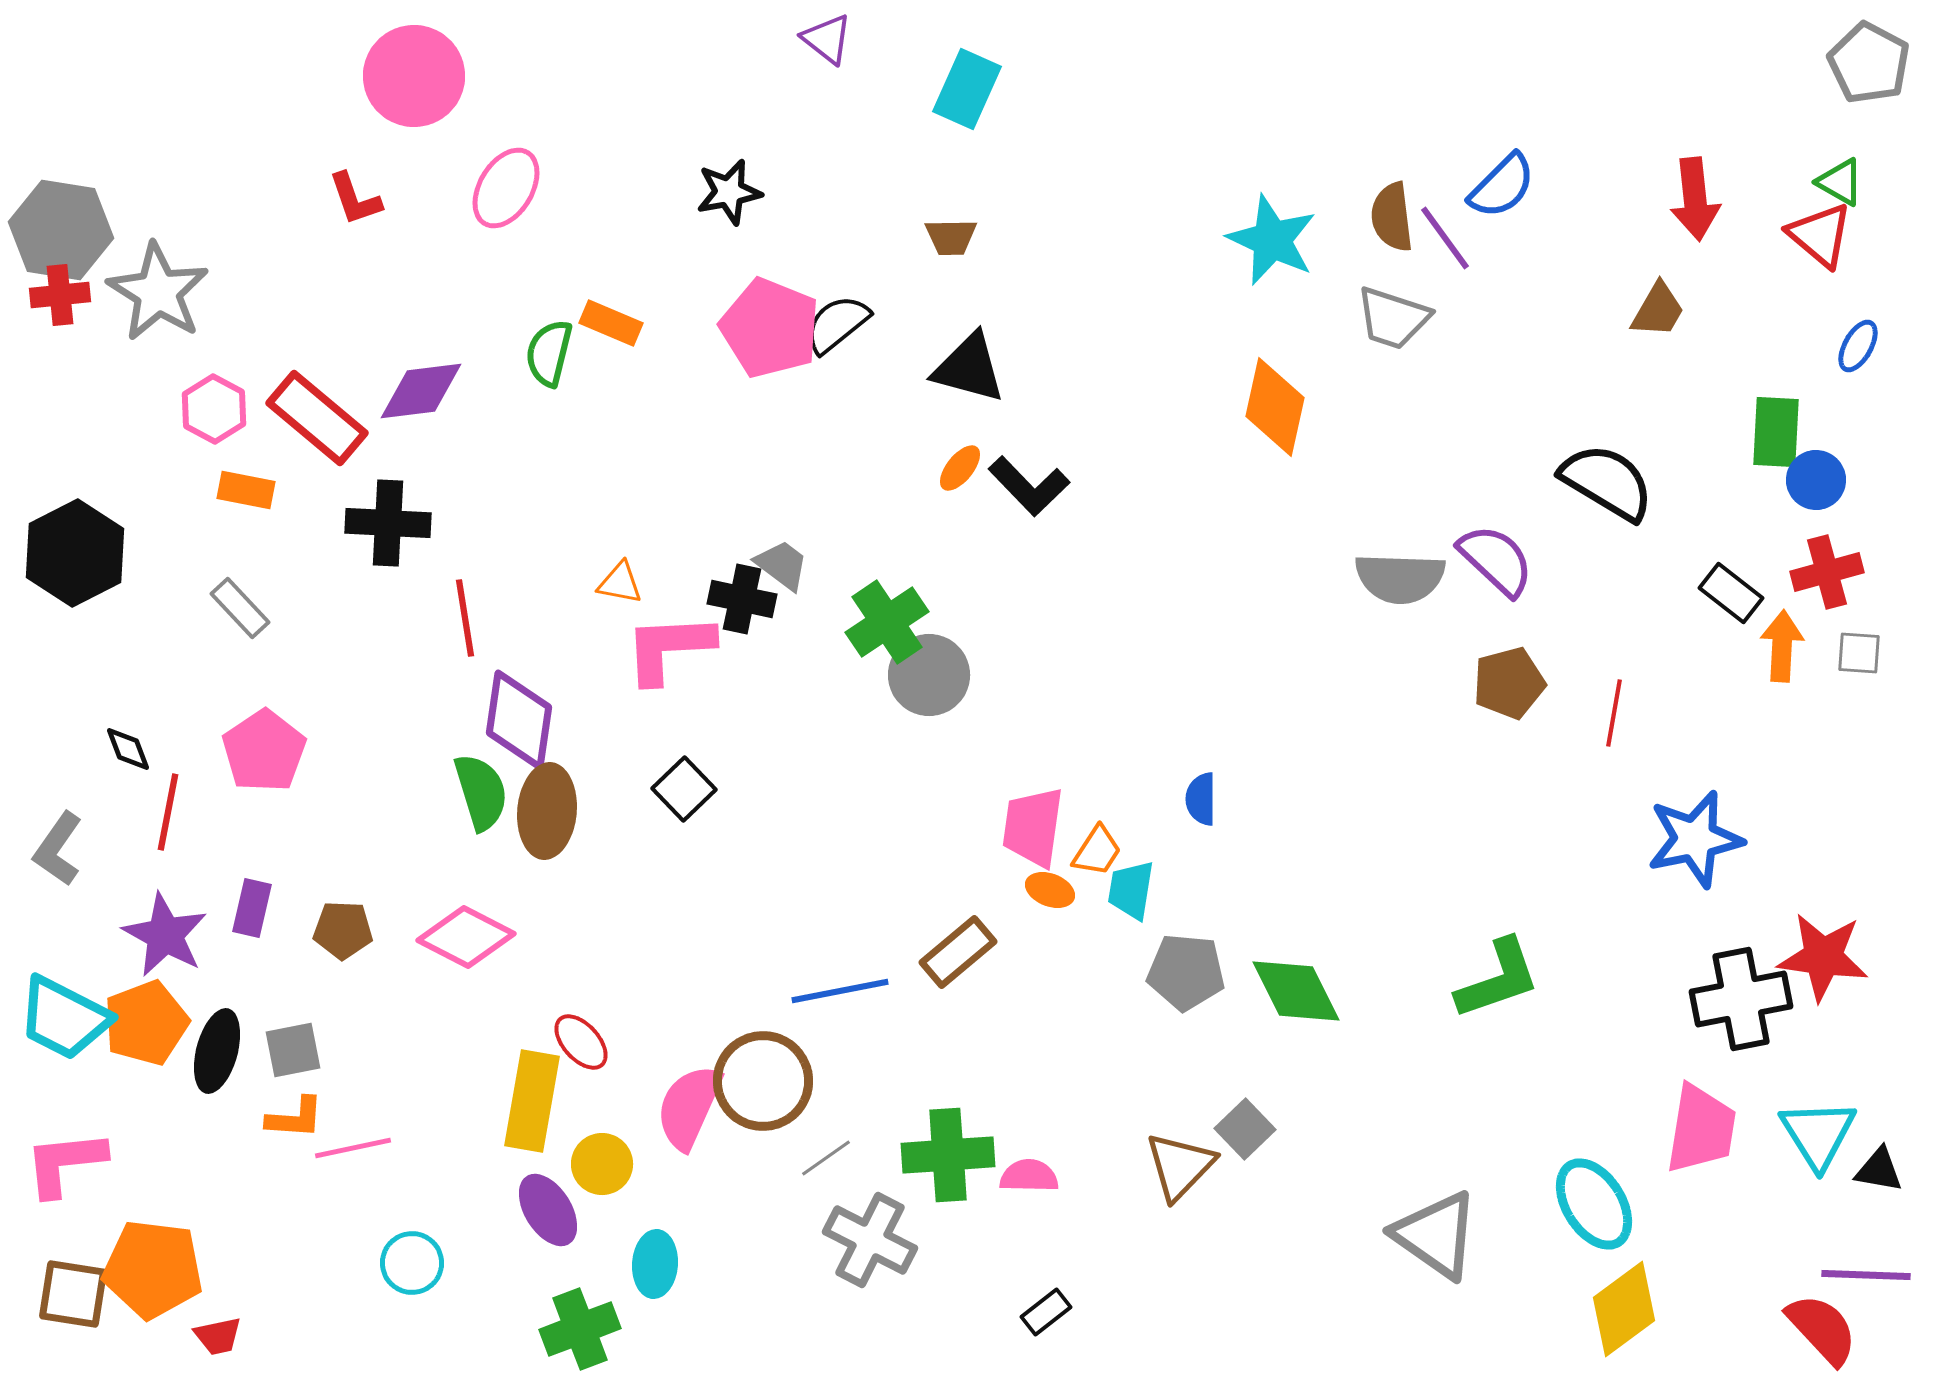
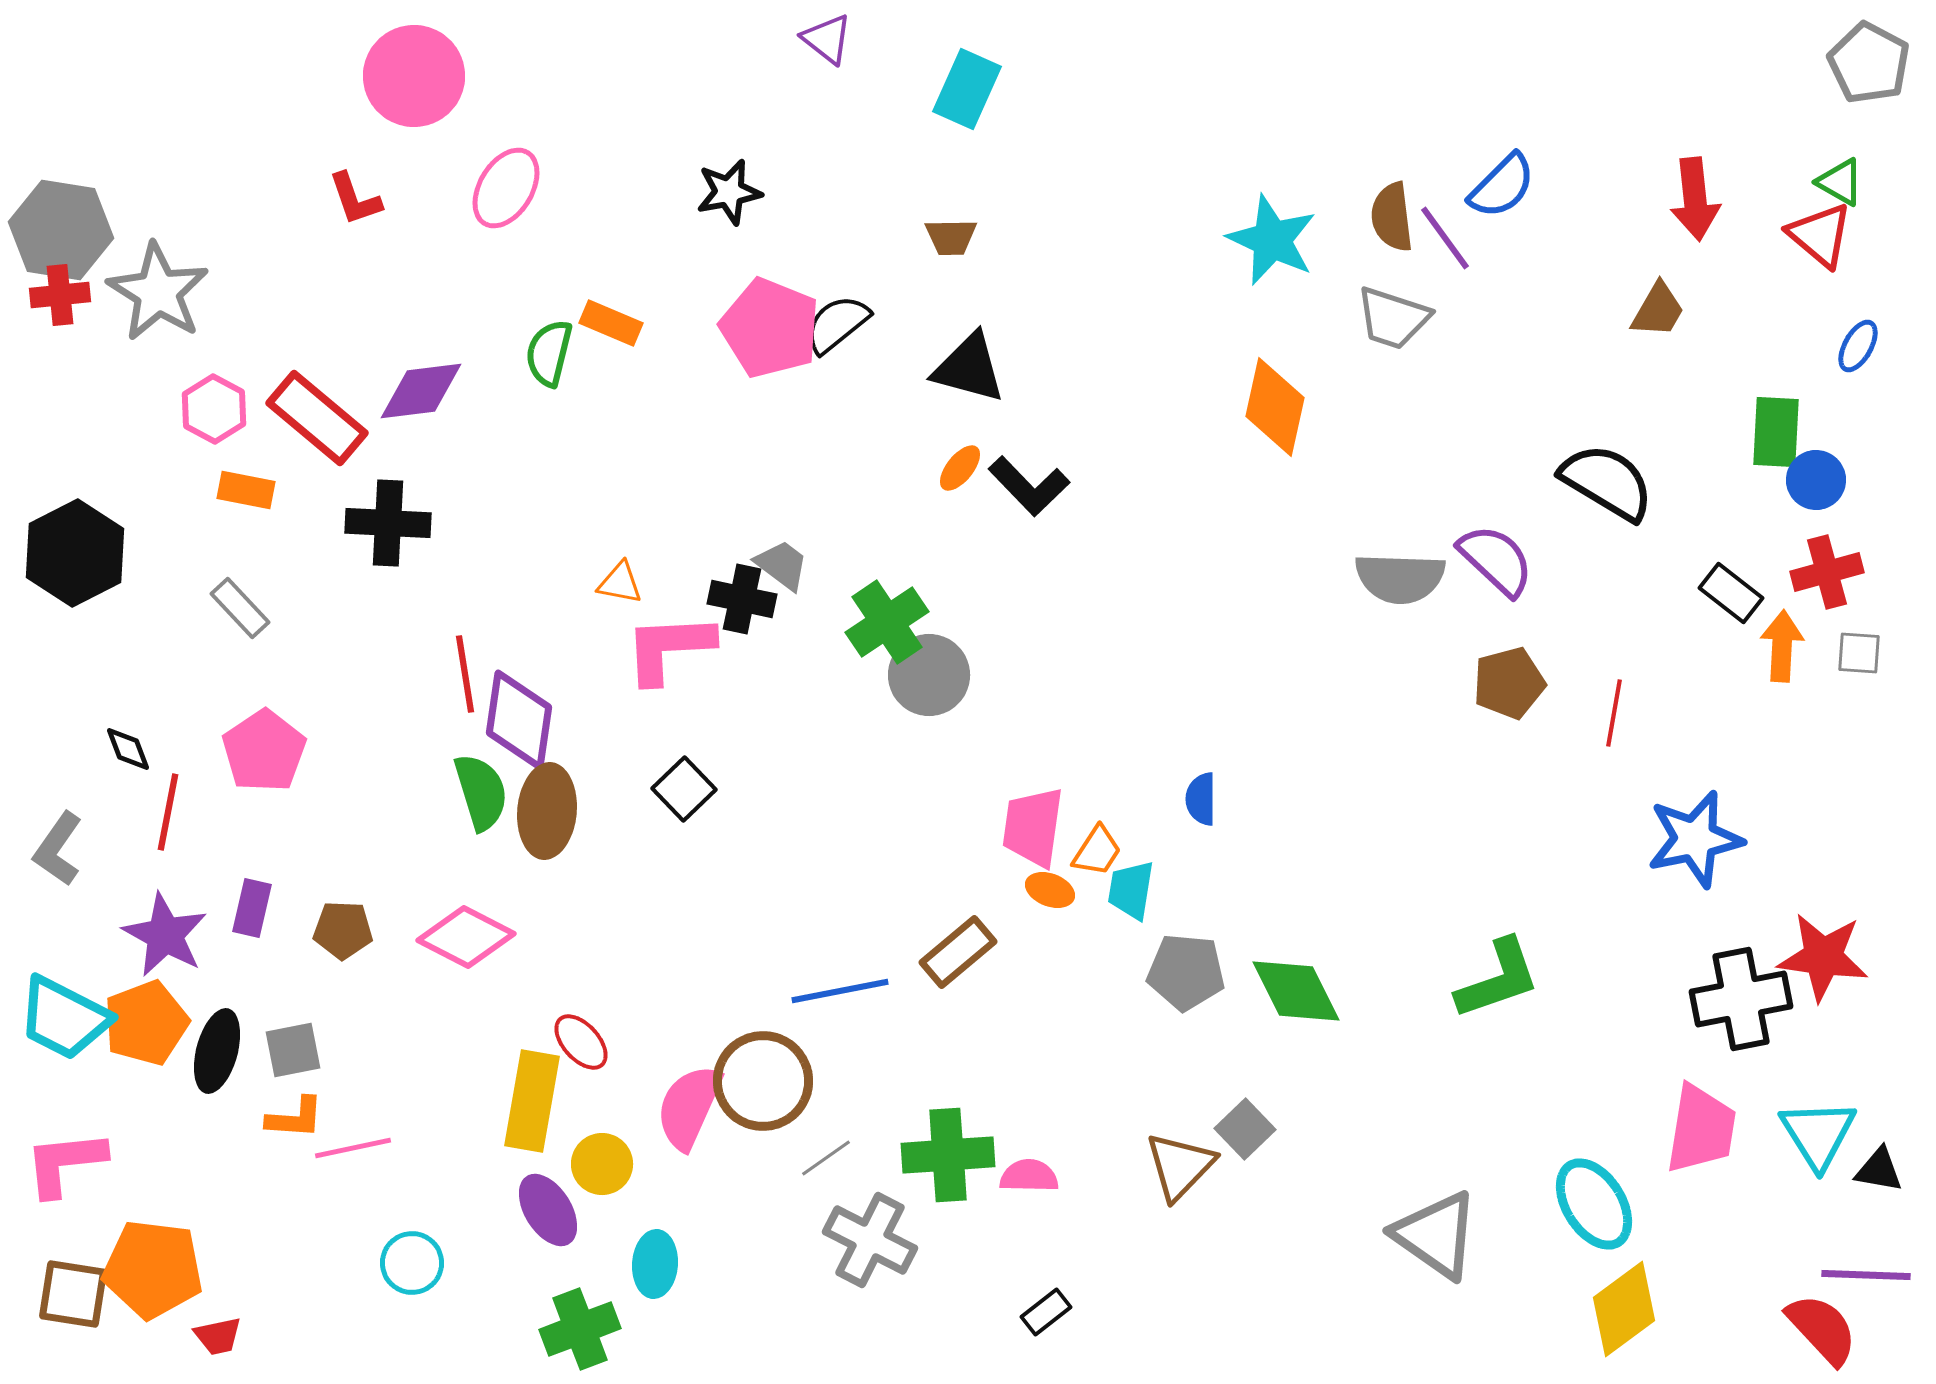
red line at (465, 618): moved 56 px down
